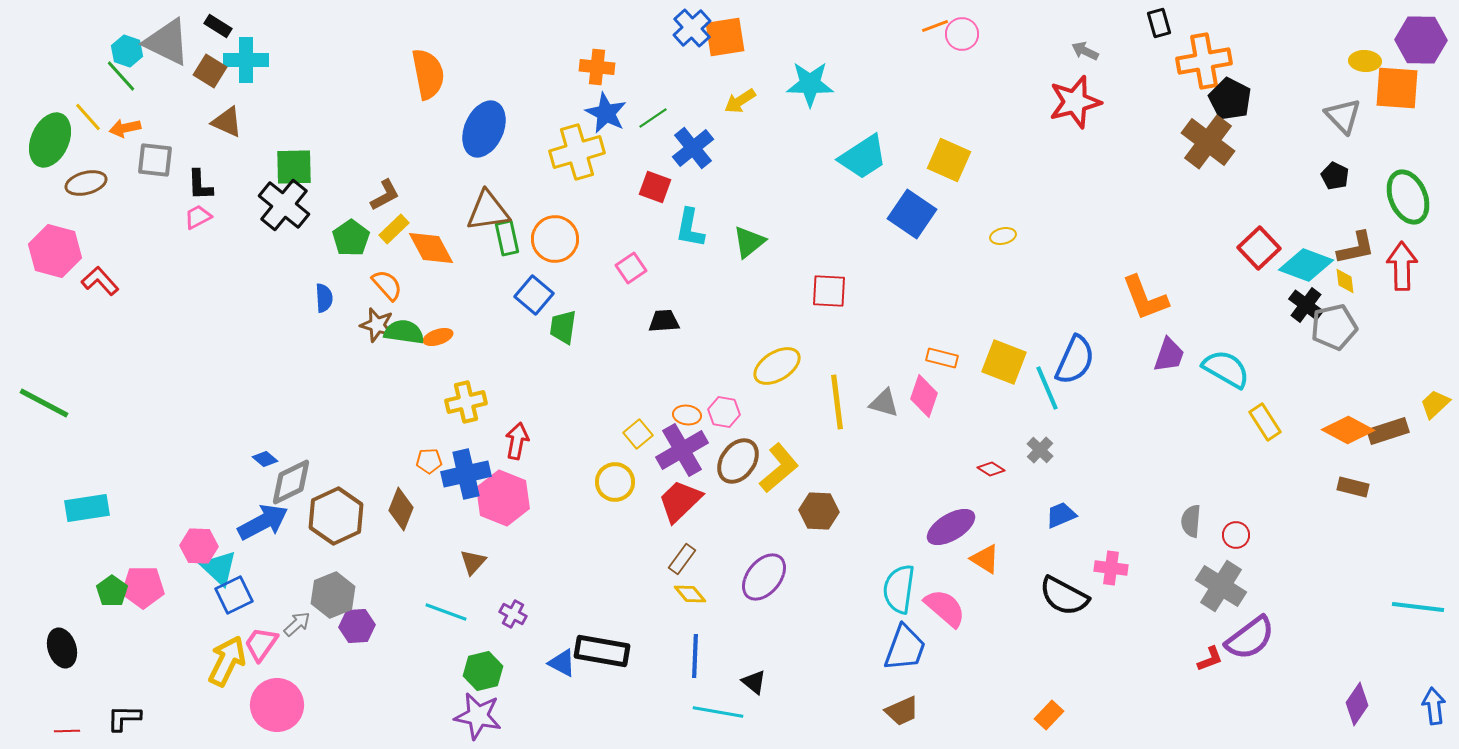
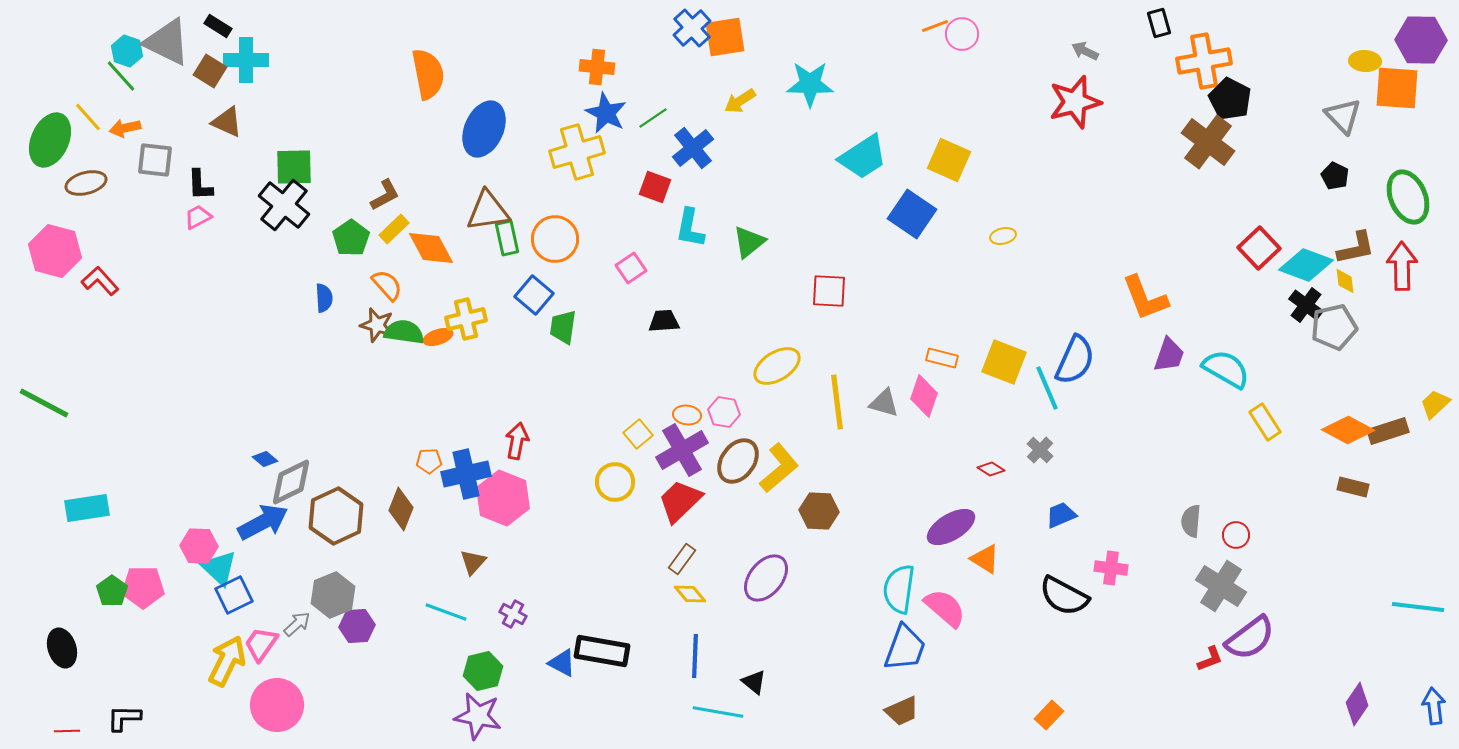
yellow cross at (466, 402): moved 83 px up
purple ellipse at (764, 577): moved 2 px right, 1 px down
